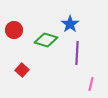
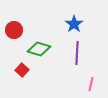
blue star: moved 4 px right
green diamond: moved 7 px left, 9 px down
